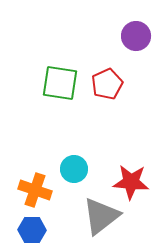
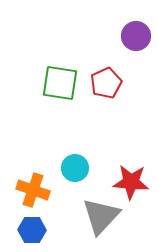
red pentagon: moved 1 px left, 1 px up
cyan circle: moved 1 px right, 1 px up
orange cross: moved 2 px left
gray triangle: rotated 9 degrees counterclockwise
